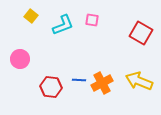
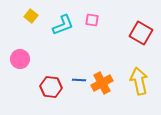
yellow arrow: rotated 56 degrees clockwise
